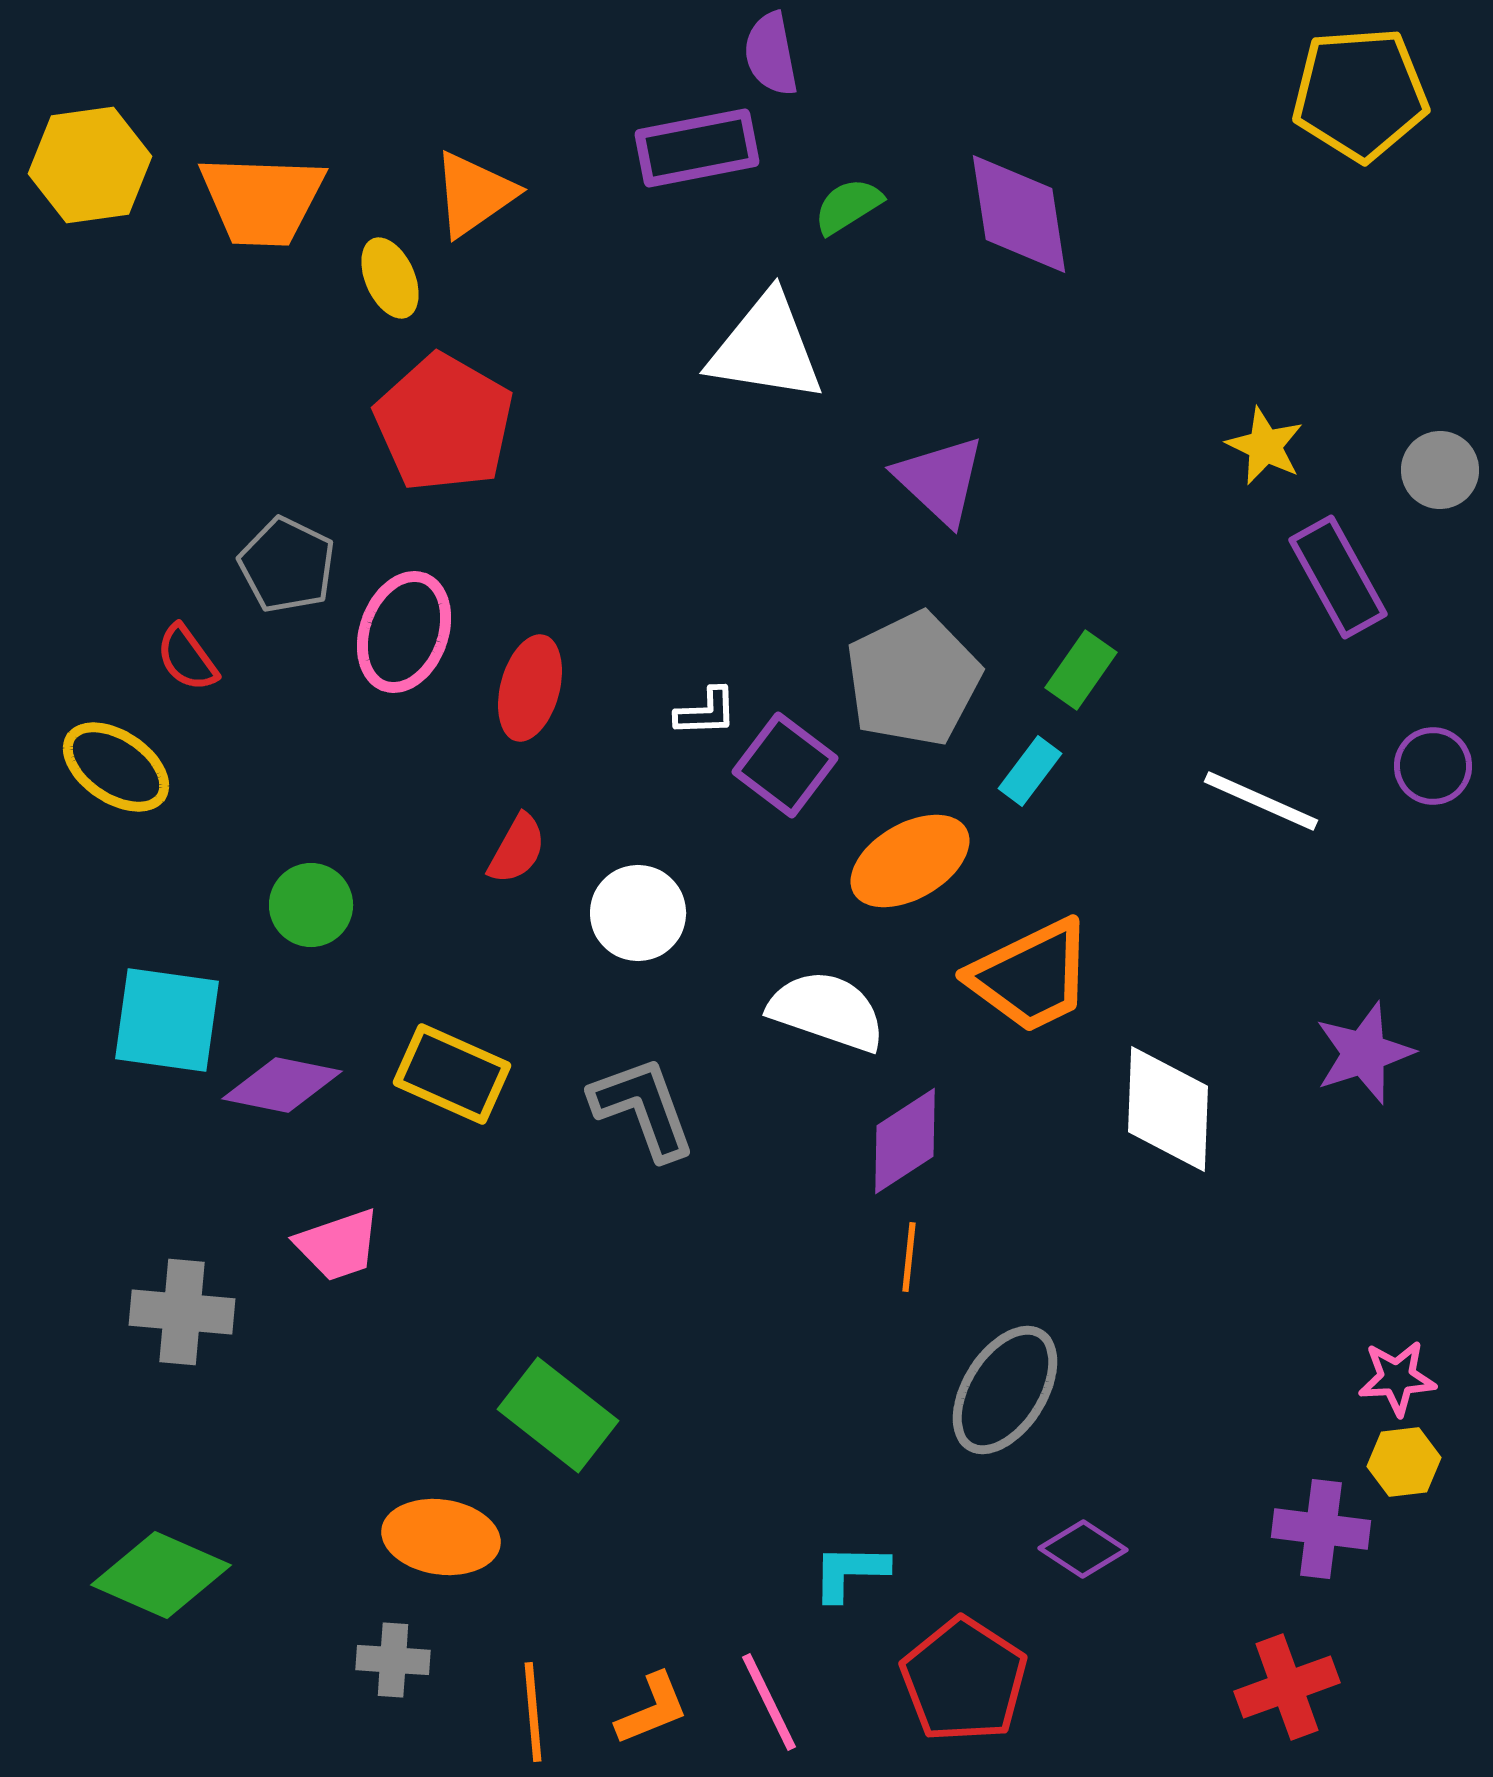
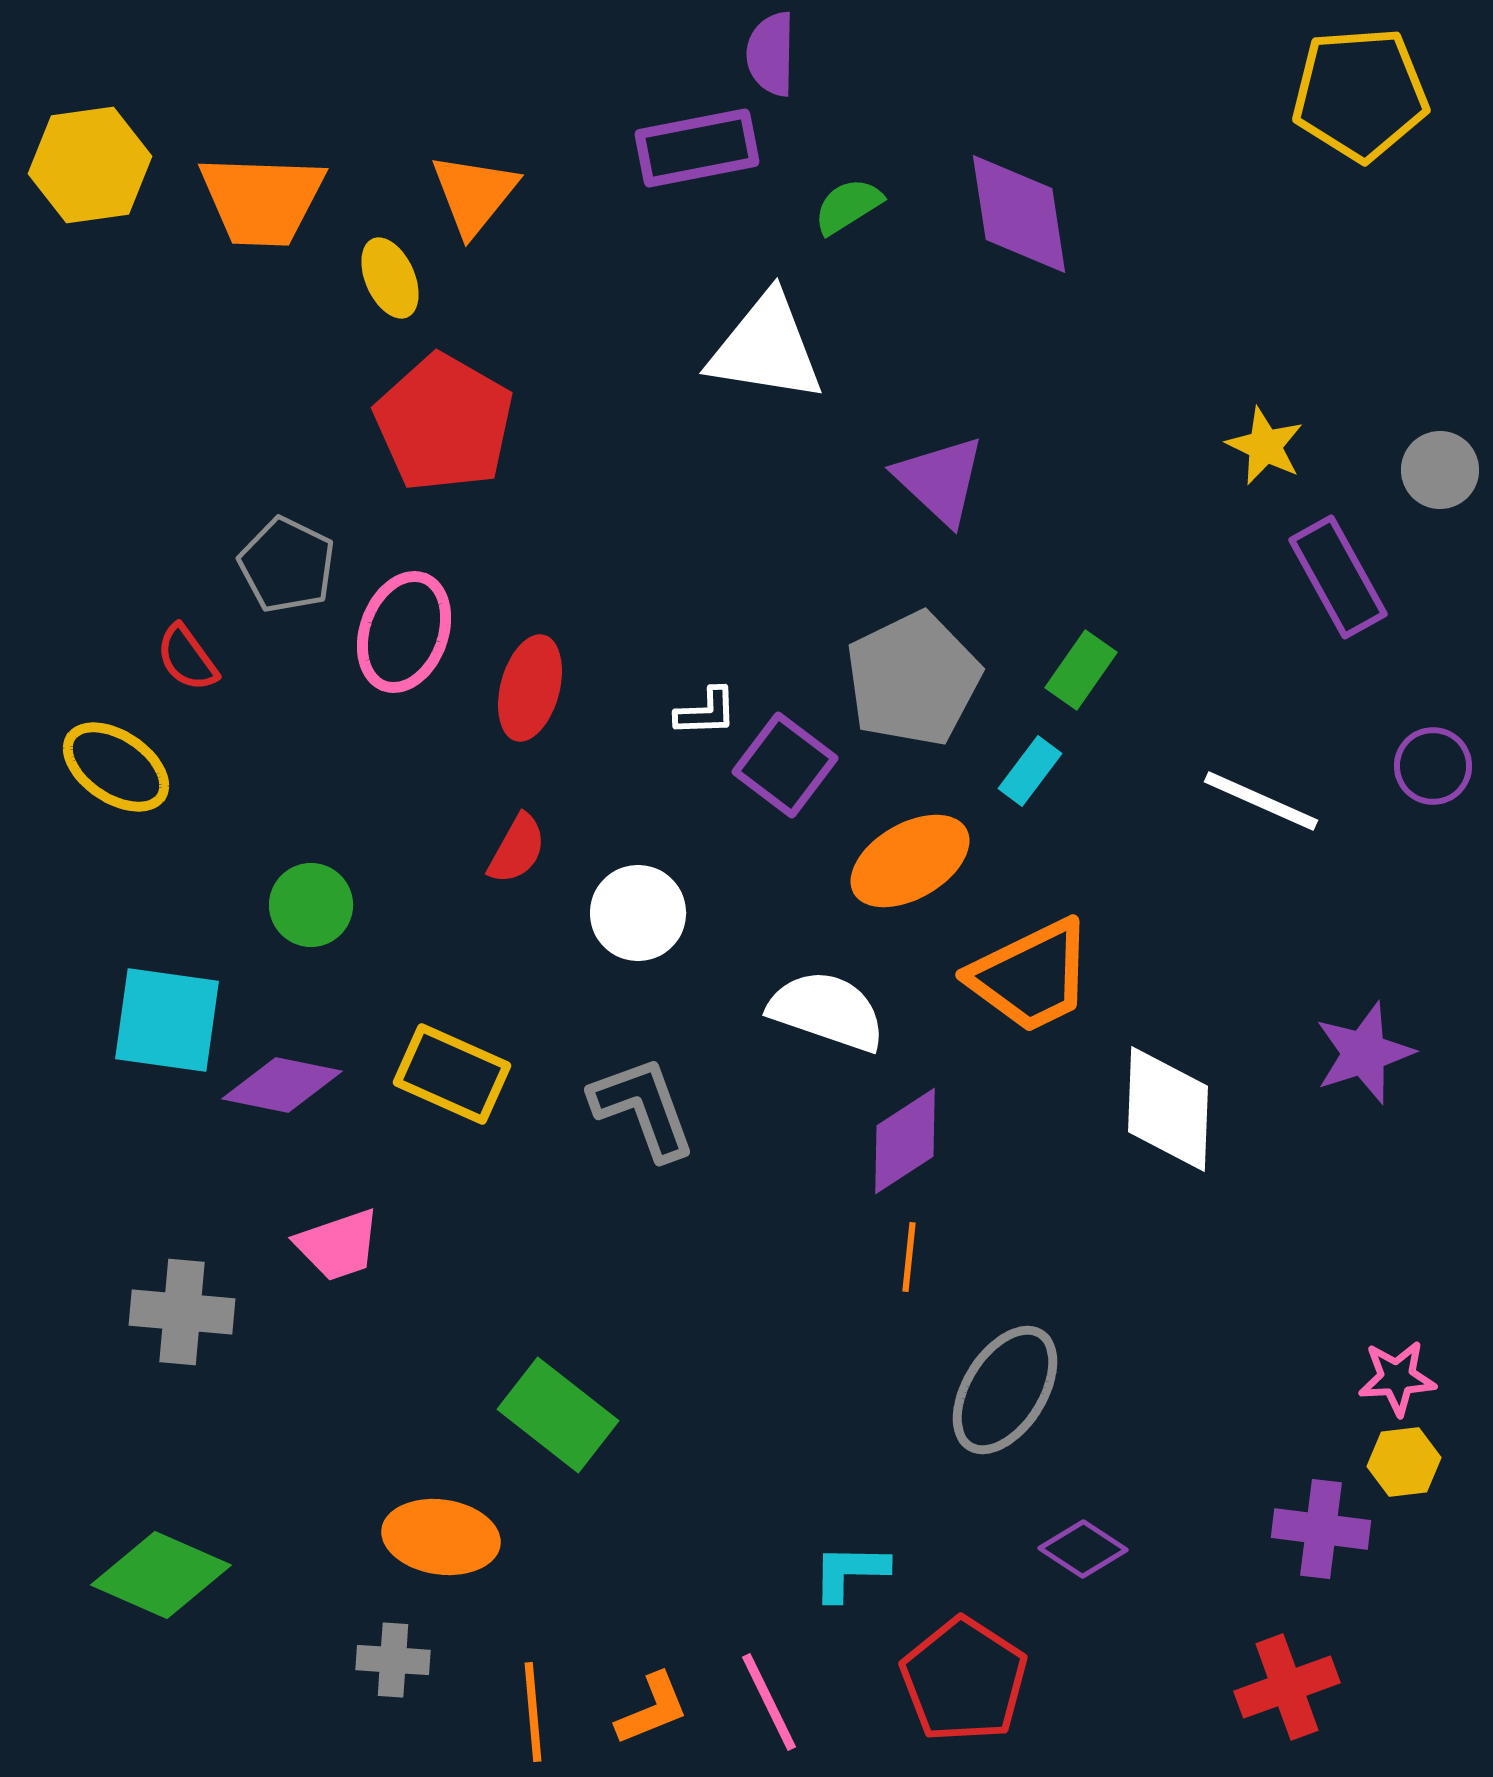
purple semicircle at (771, 54): rotated 12 degrees clockwise
orange triangle at (474, 194): rotated 16 degrees counterclockwise
